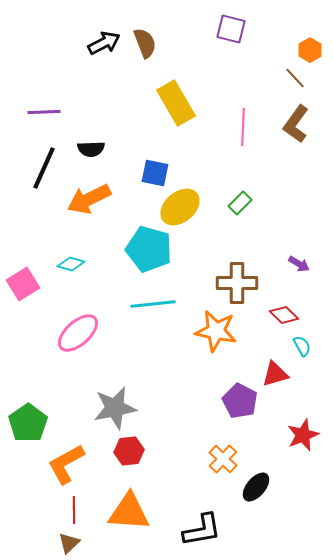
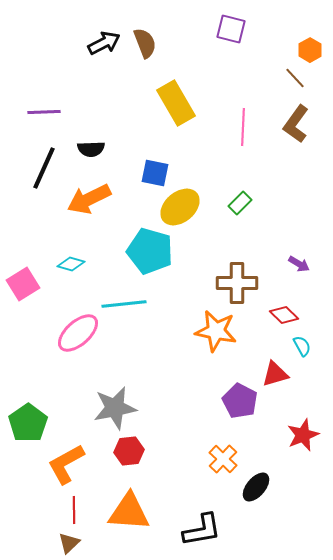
cyan pentagon: moved 1 px right, 2 px down
cyan line: moved 29 px left
